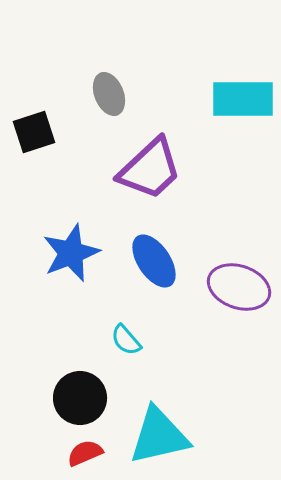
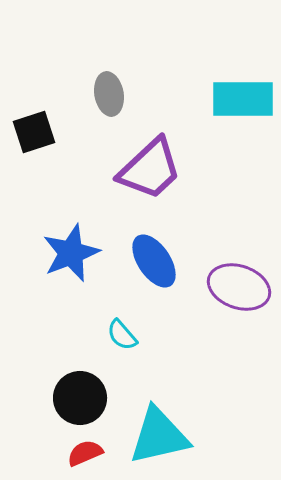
gray ellipse: rotated 12 degrees clockwise
cyan semicircle: moved 4 px left, 5 px up
